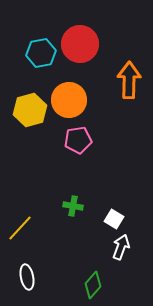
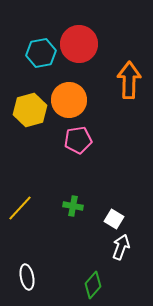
red circle: moved 1 px left
yellow line: moved 20 px up
